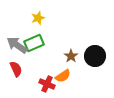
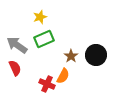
yellow star: moved 2 px right, 1 px up
green rectangle: moved 10 px right, 4 px up
black circle: moved 1 px right, 1 px up
red semicircle: moved 1 px left, 1 px up
orange semicircle: rotated 28 degrees counterclockwise
